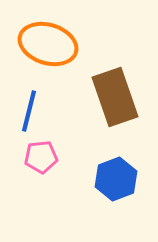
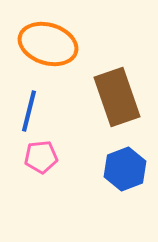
brown rectangle: moved 2 px right
blue hexagon: moved 9 px right, 10 px up
